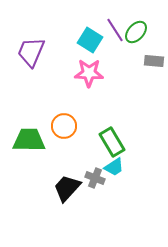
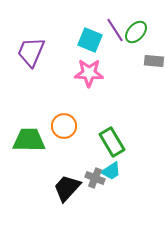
cyan square: rotated 10 degrees counterclockwise
cyan trapezoid: moved 3 px left, 4 px down
